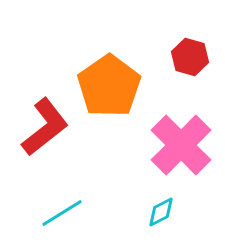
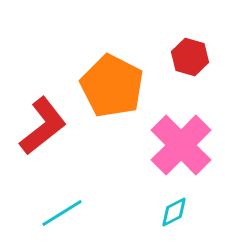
orange pentagon: moved 3 px right; rotated 10 degrees counterclockwise
red L-shape: moved 2 px left, 1 px up
cyan diamond: moved 13 px right
